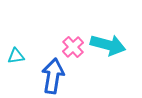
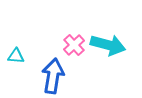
pink cross: moved 1 px right, 2 px up
cyan triangle: rotated 12 degrees clockwise
